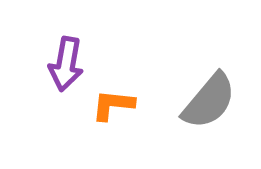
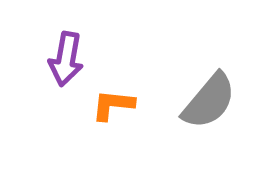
purple arrow: moved 5 px up
